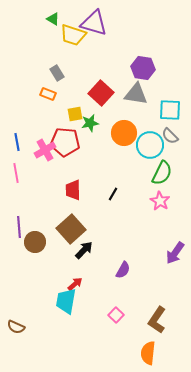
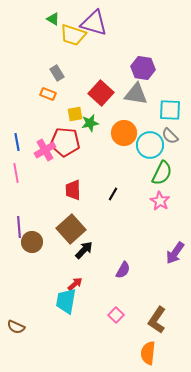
brown circle: moved 3 px left
